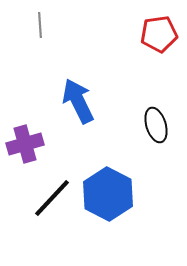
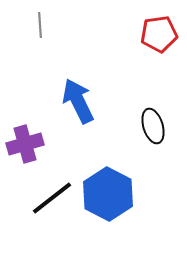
black ellipse: moved 3 px left, 1 px down
black line: rotated 9 degrees clockwise
